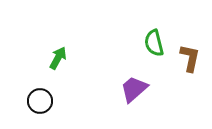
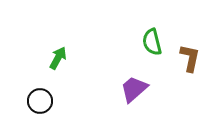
green semicircle: moved 2 px left, 1 px up
